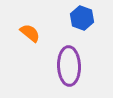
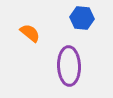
blue hexagon: rotated 15 degrees counterclockwise
